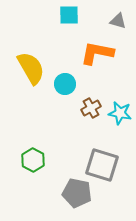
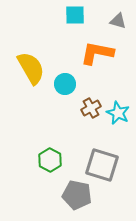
cyan square: moved 6 px right
cyan star: moved 2 px left; rotated 15 degrees clockwise
green hexagon: moved 17 px right
gray pentagon: moved 2 px down
